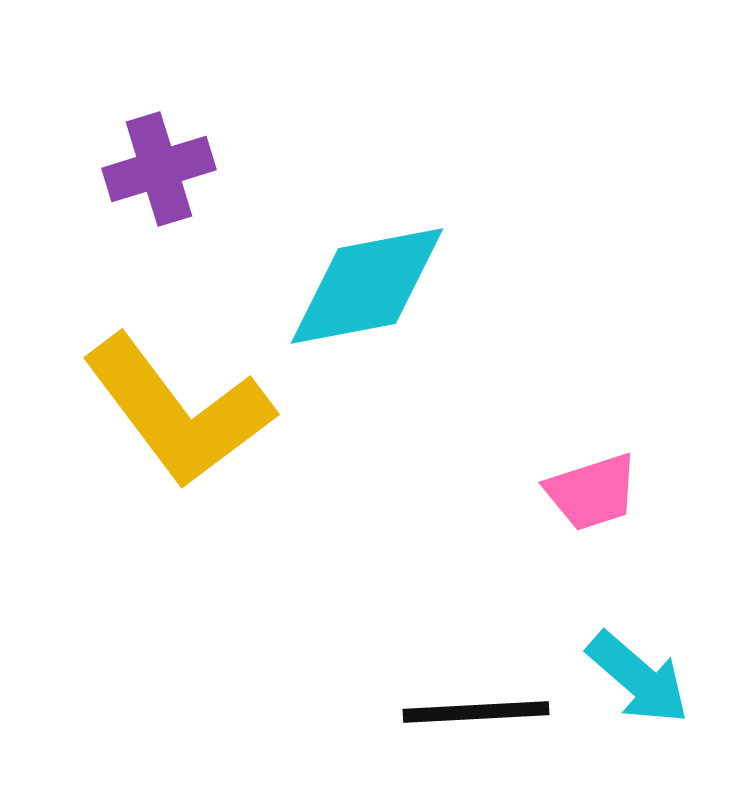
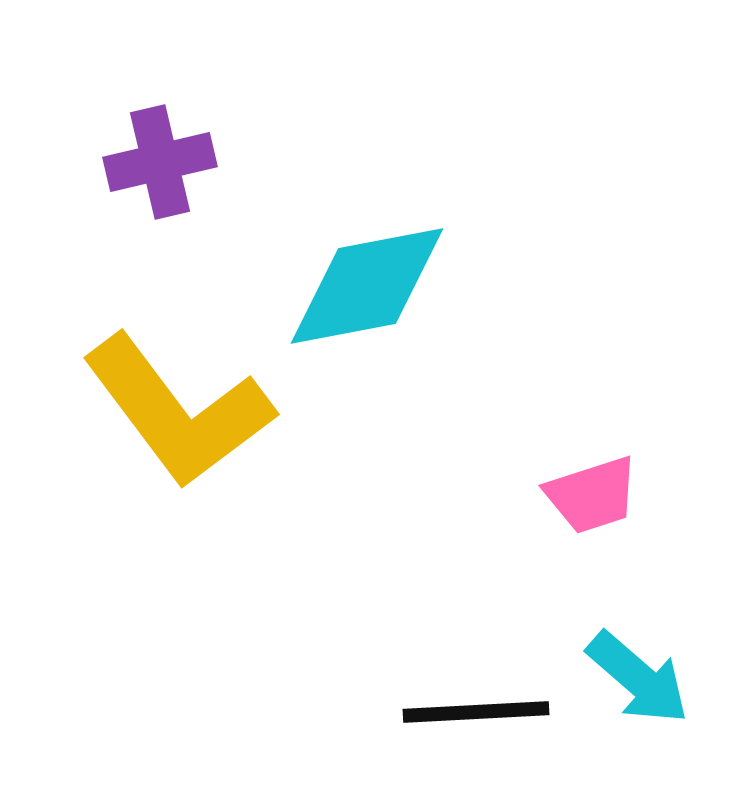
purple cross: moved 1 px right, 7 px up; rotated 4 degrees clockwise
pink trapezoid: moved 3 px down
